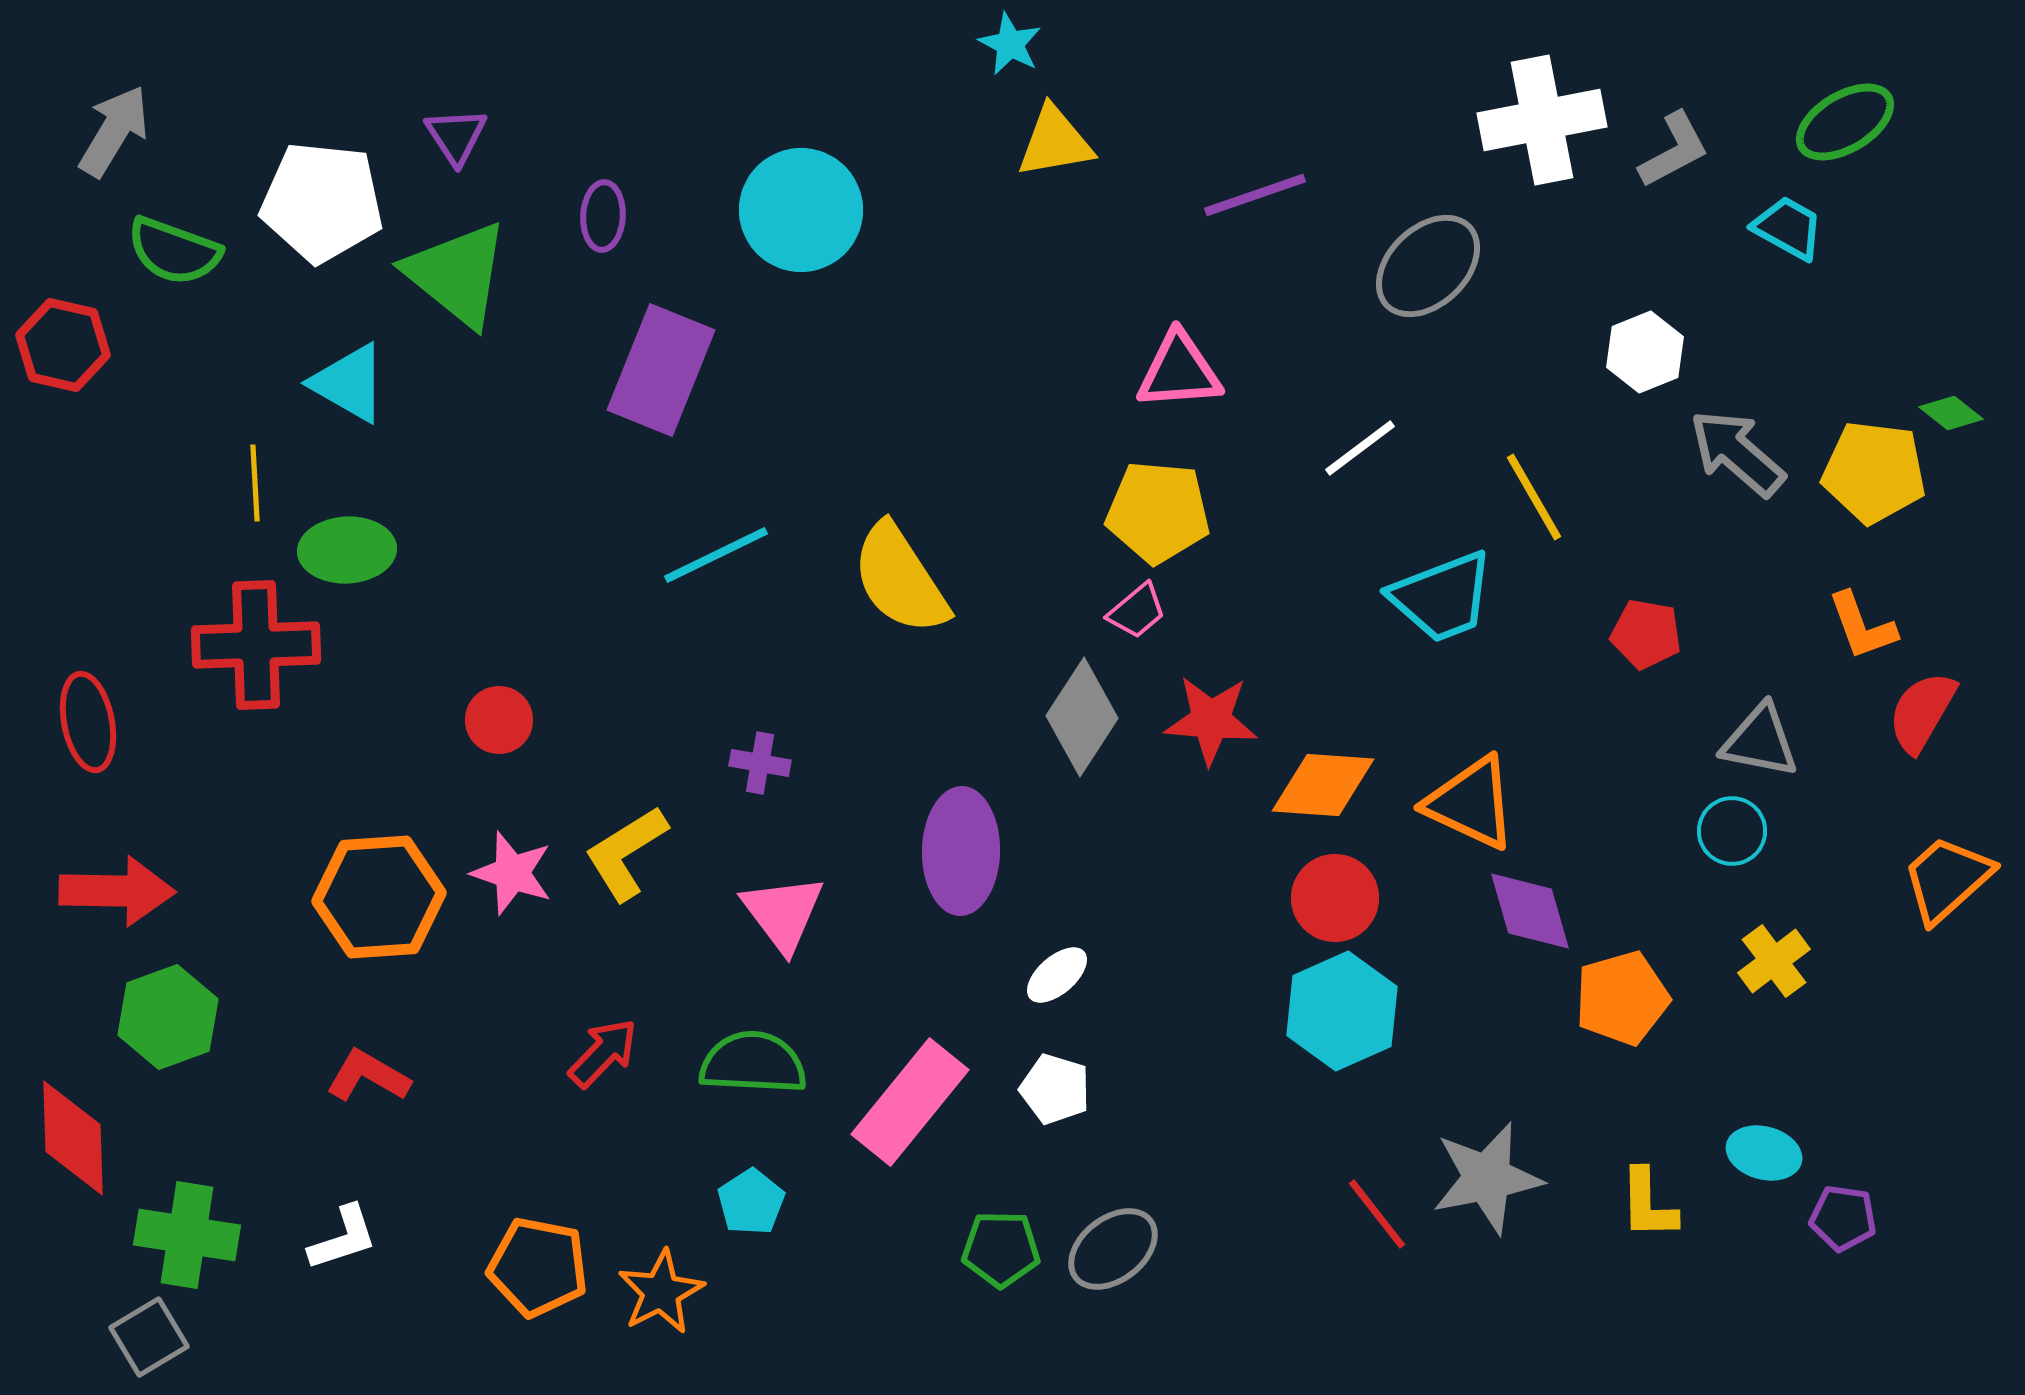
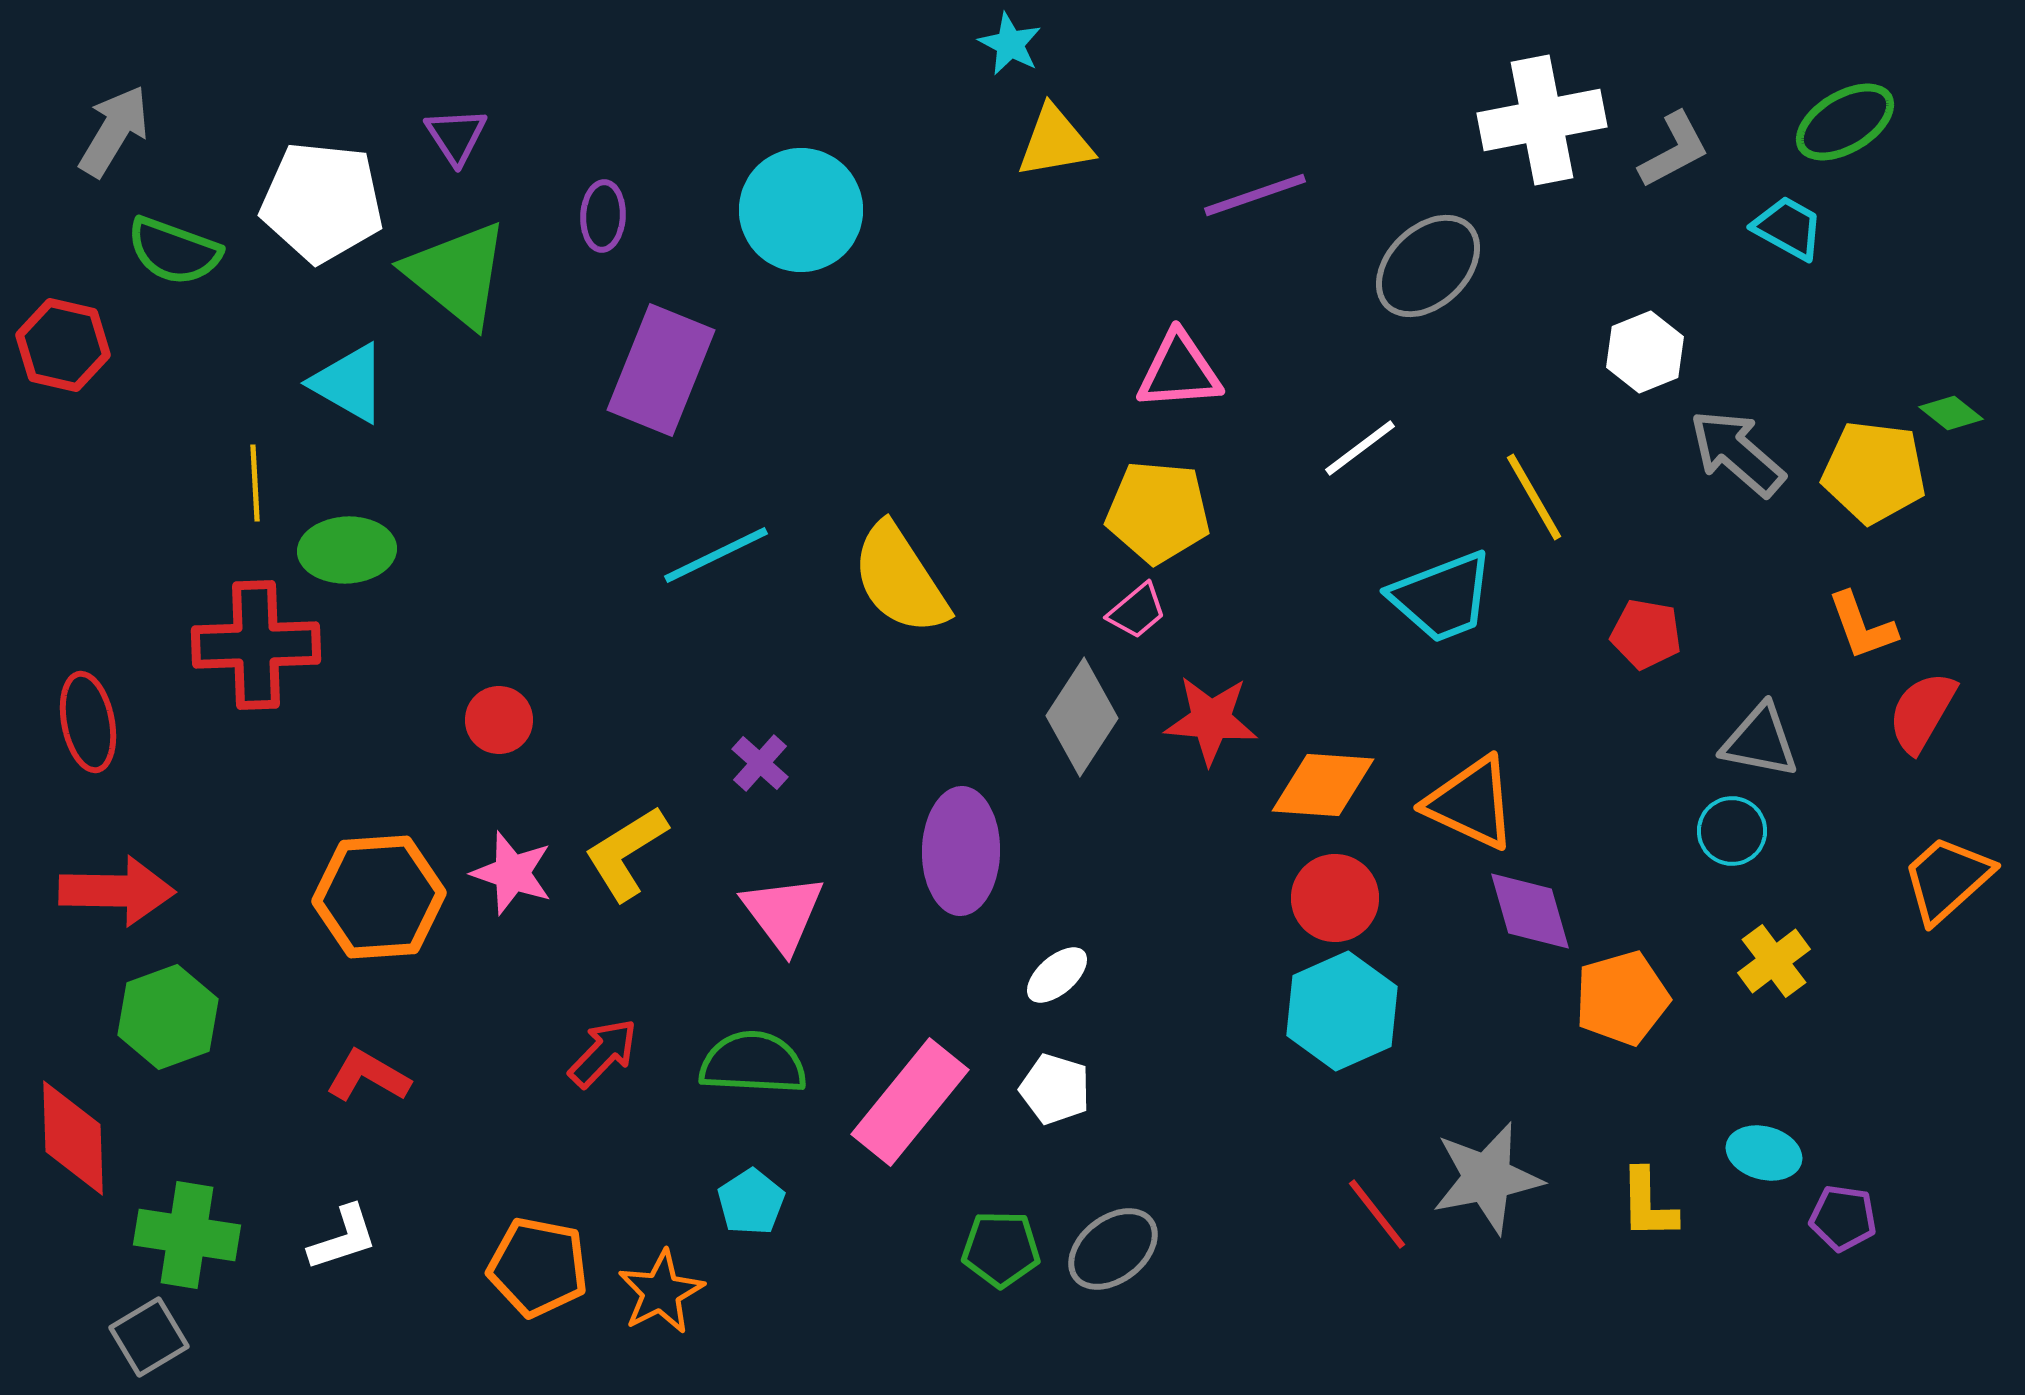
purple cross at (760, 763): rotated 32 degrees clockwise
